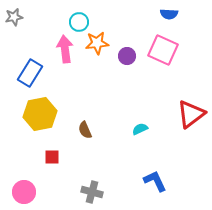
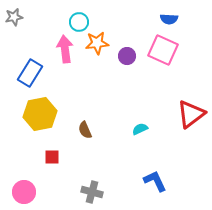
blue semicircle: moved 5 px down
